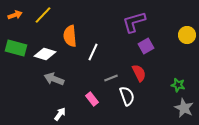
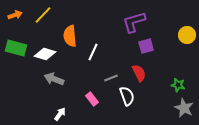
purple square: rotated 14 degrees clockwise
